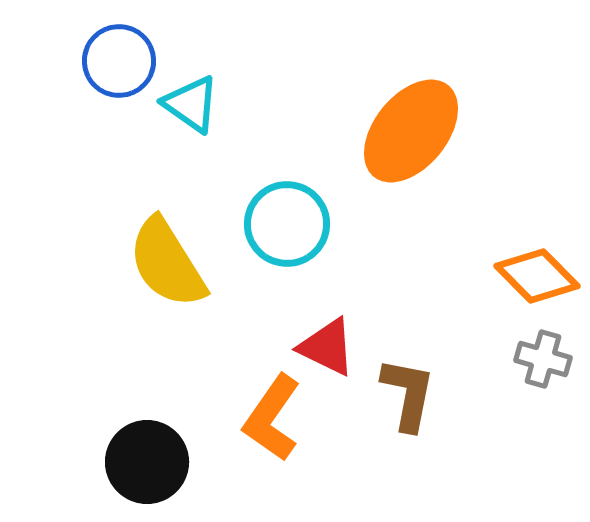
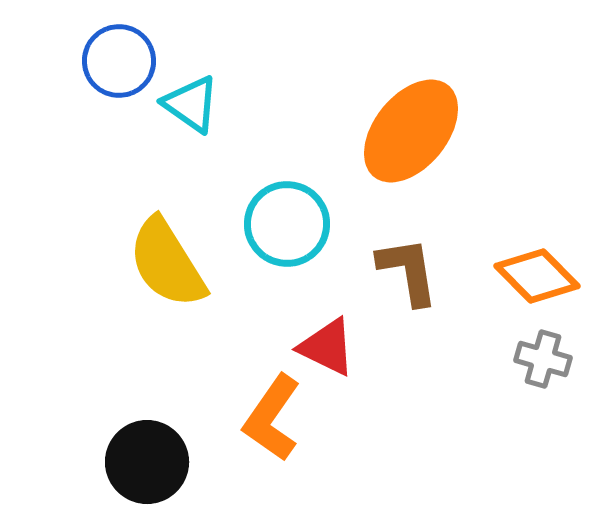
brown L-shape: moved 123 px up; rotated 20 degrees counterclockwise
